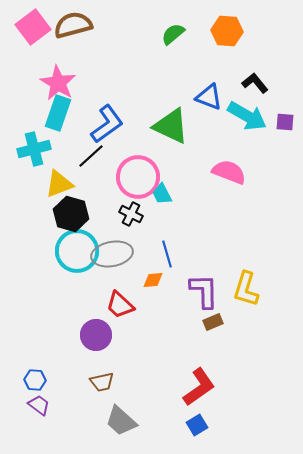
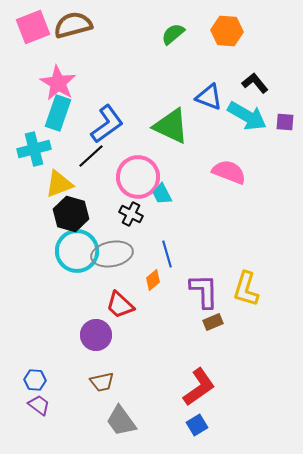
pink square: rotated 16 degrees clockwise
orange diamond: rotated 35 degrees counterclockwise
gray trapezoid: rotated 12 degrees clockwise
